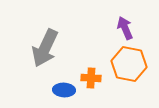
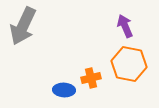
purple arrow: moved 2 px up
gray arrow: moved 22 px left, 22 px up
orange cross: rotated 18 degrees counterclockwise
